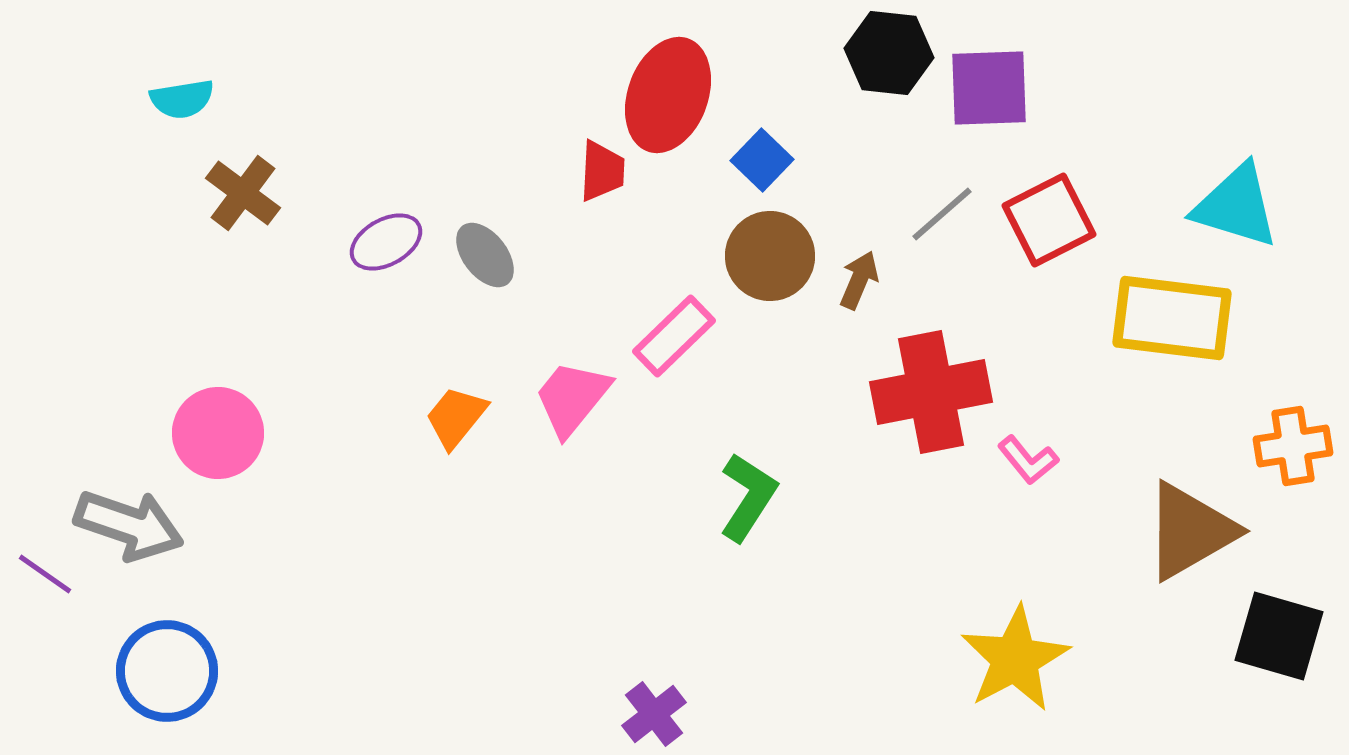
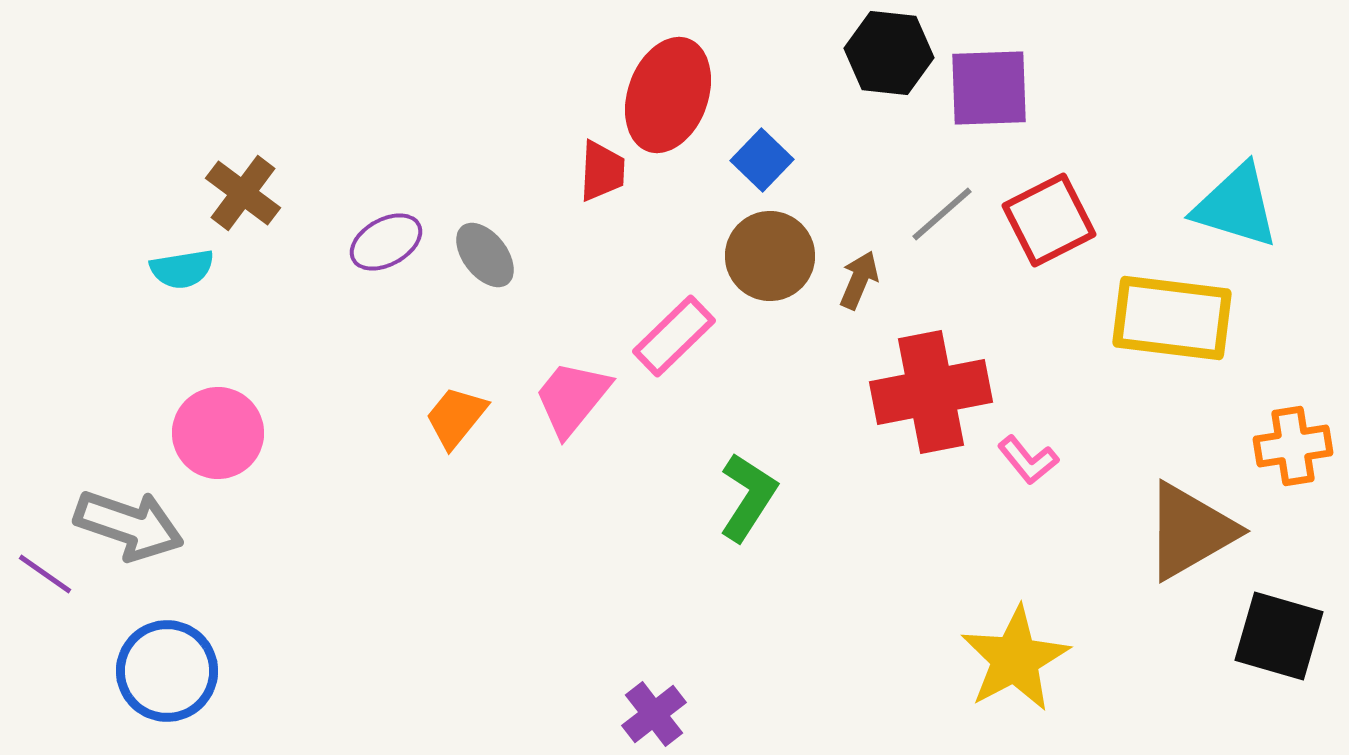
cyan semicircle: moved 170 px down
